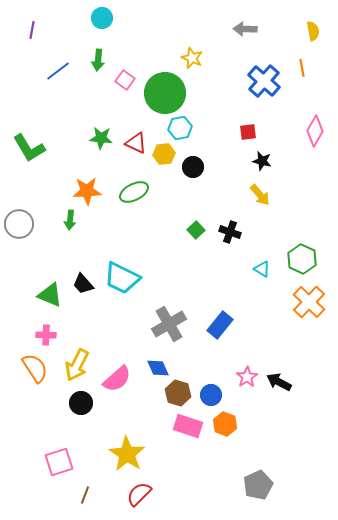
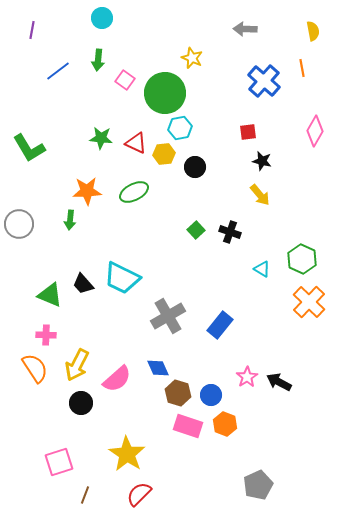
black circle at (193, 167): moved 2 px right
gray cross at (169, 324): moved 1 px left, 8 px up
